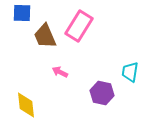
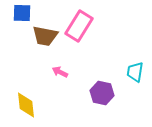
brown trapezoid: rotated 56 degrees counterclockwise
cyan trapezoid: moved 5 px right
